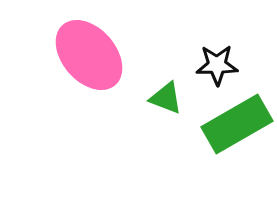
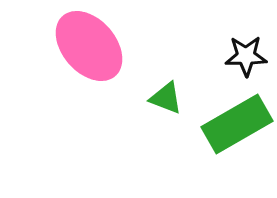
pink ellipse: moved 9 px up
black star: moved 29 px right, 9 px up
